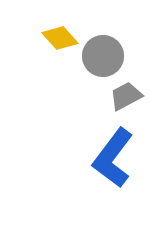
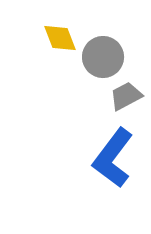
yellow diamond: rotated 21 degrees clockwise
gray circle: moved 1 px down
